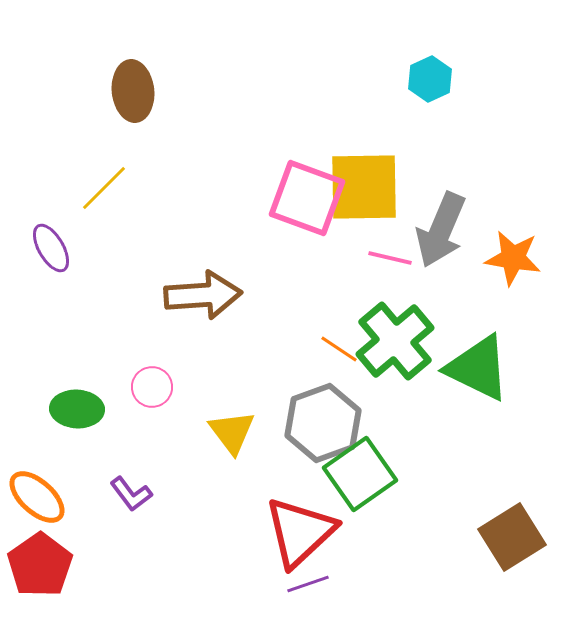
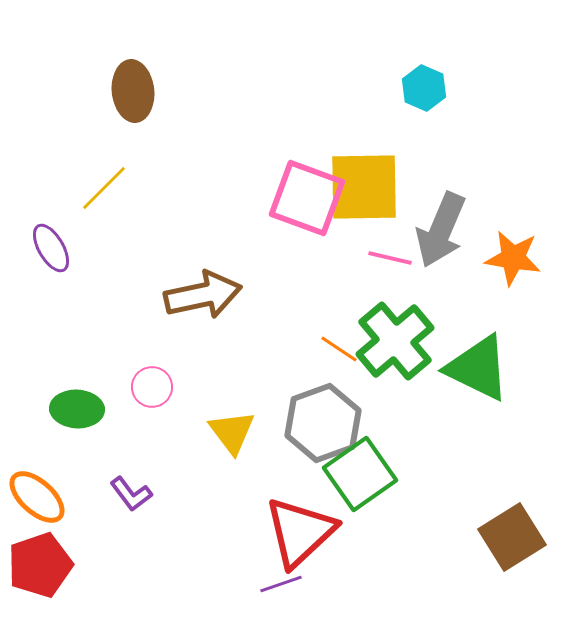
cyan hexagon: moved 6 px left, 9 px down; rotated 12 degrees counterclockwise
brown arrow: rotated 8 degrees counterclockwise
red pentagon: rotated 16 degrees clockwise
purple line: moved 27 px left
